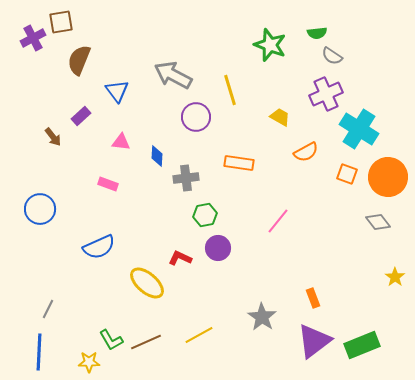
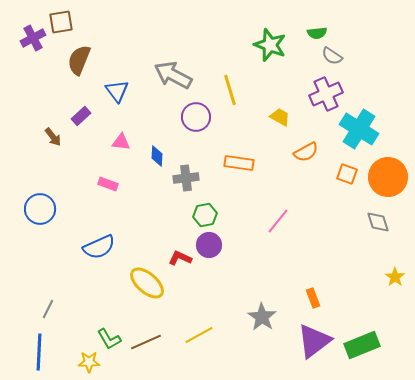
gray diamond at (378, 222): rotated 20 degrees clockwise
purple circle at (218, 248): moved 9 px left, 3 px up
green L-shape at (111, 340): moved 2 px left, 1 px up
